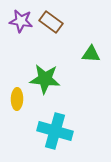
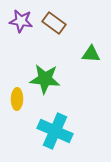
brown rectangle: moved 3 px right, 1 px down
cyan cross: rotated 8 degrees clockwise
